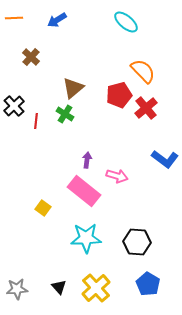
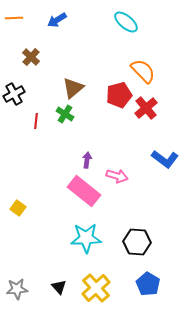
black cross: moved 12 px up; rotated 15 degrees clockwise
yellow square: moved 25 px left
